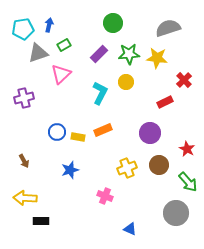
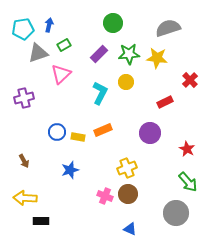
red cross: moved 6 px right
brown circle: moved 31 px left, 29 px down
